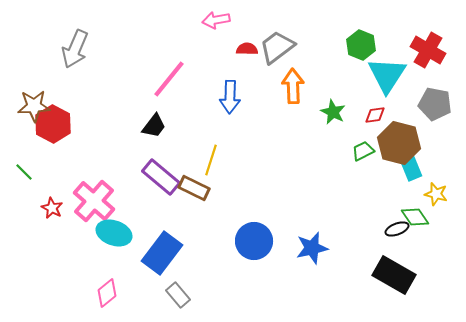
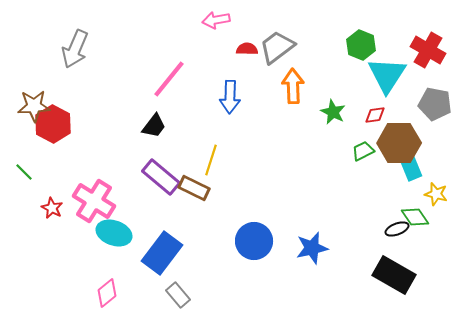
brown hexagon: rotated 15 degrees counterclockwise
pink cross: rotated 9 degrees counterclockwise
